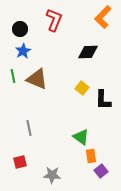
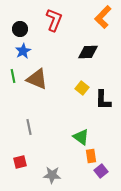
gray line: moved 1 px up
